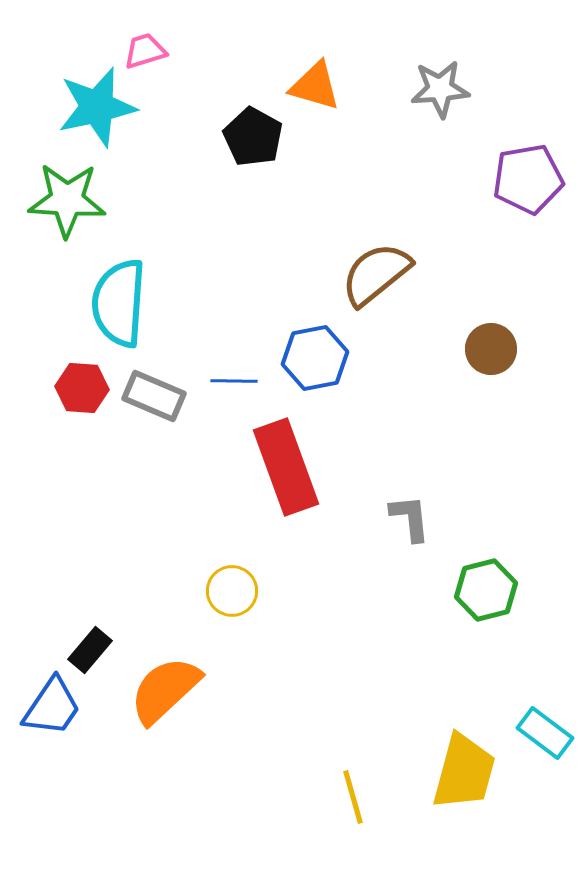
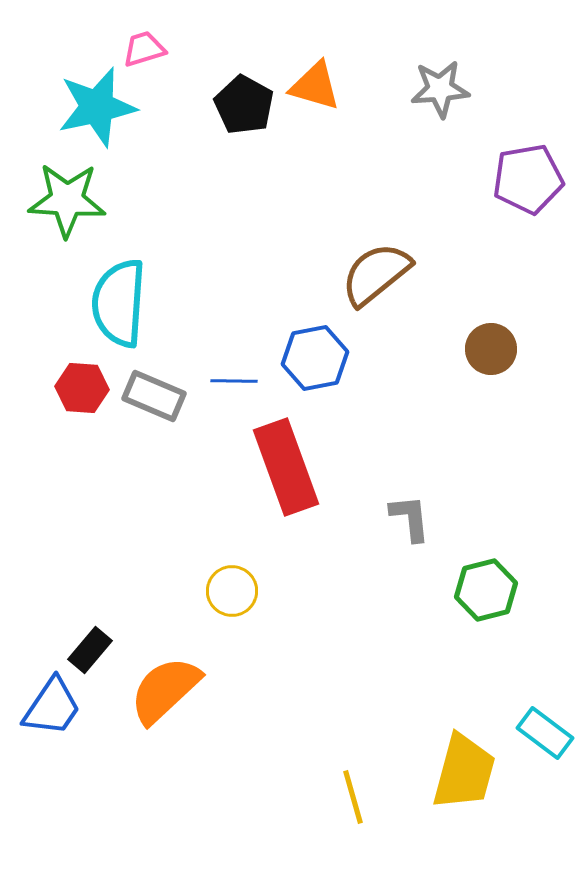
pink trapezoid: moved 1 px left, 2 px up
black pentagon: moved 9 px left, 32 px up
